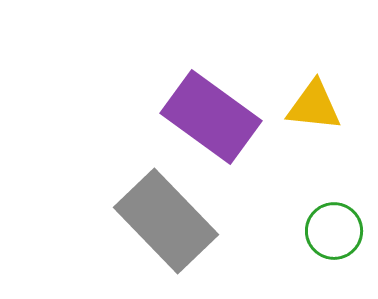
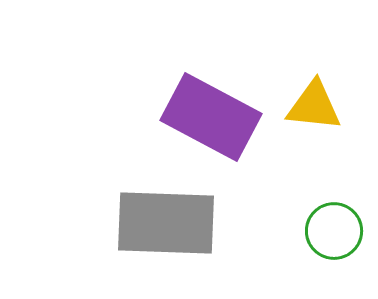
purple rectangle: rotated 8 degrees counterclockwise
gray rectangle: moved 2 px down; rotated 44 degrees counterclockwise
